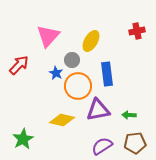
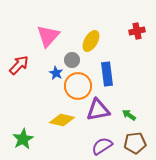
green arrow: rotated 32 degrees clockwise
